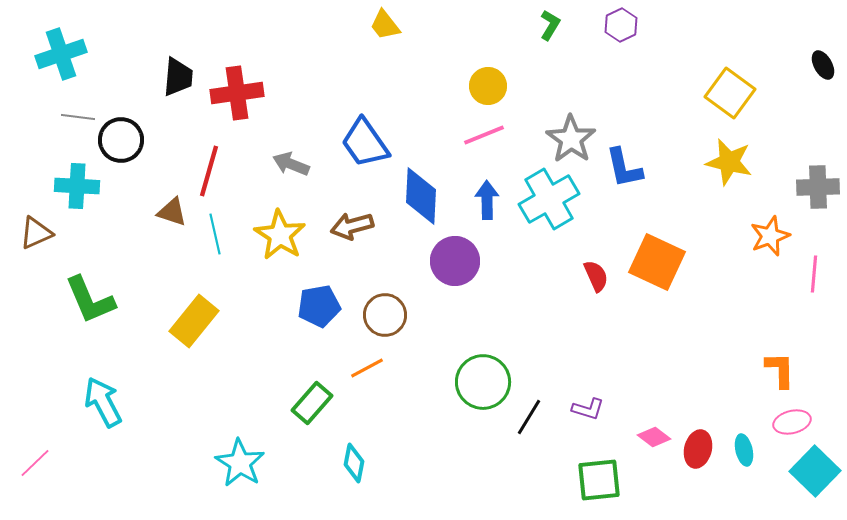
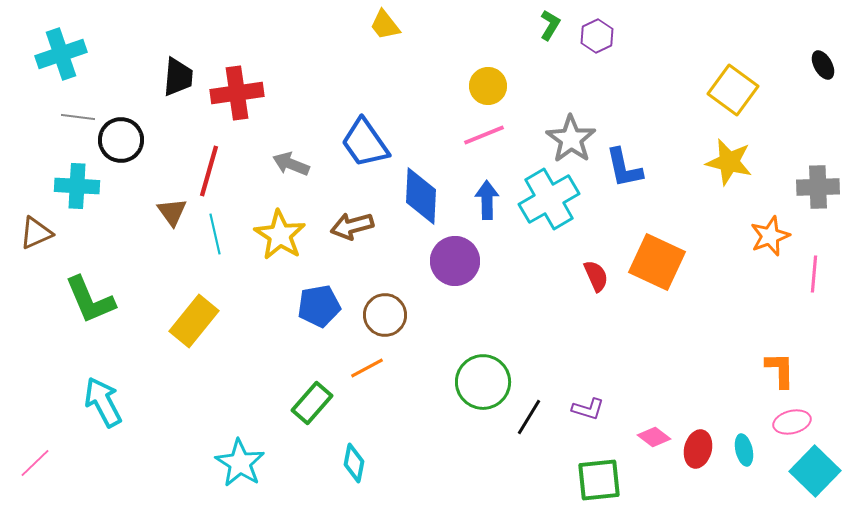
purple hexagon at (621, 25): moved 24 px left, 11 px down
yellow square at (730, 93): moved 3 px right, 3 px up
brown triangle at (172, 212): rotated 36 degrees clockwise
